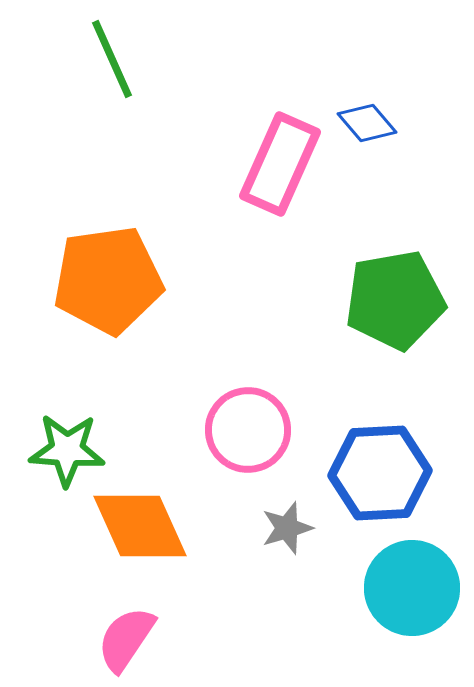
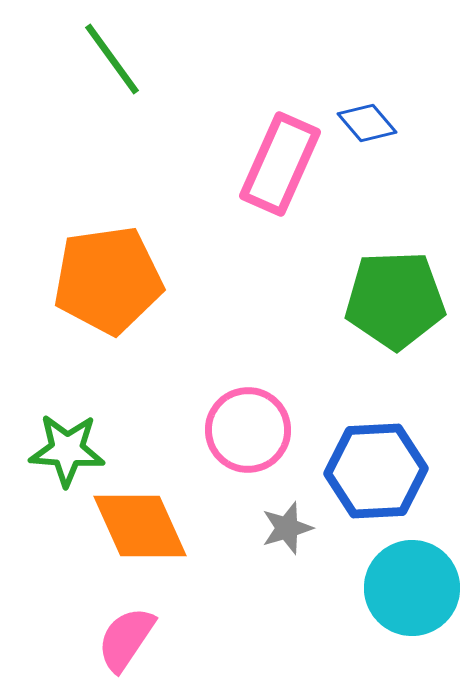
green line: rotated 12 degrees counterclockwise
green pentagon: rotated 8 degrees clockwise
blue hexagon: moved 4 px left, 2 px up
